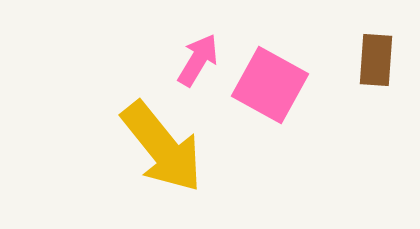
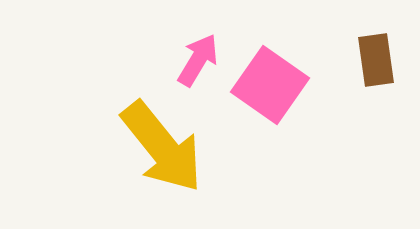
brown rectangle: rotated 12 degrees counterclockwise
pink square: rotated 6 degrees clockwise
